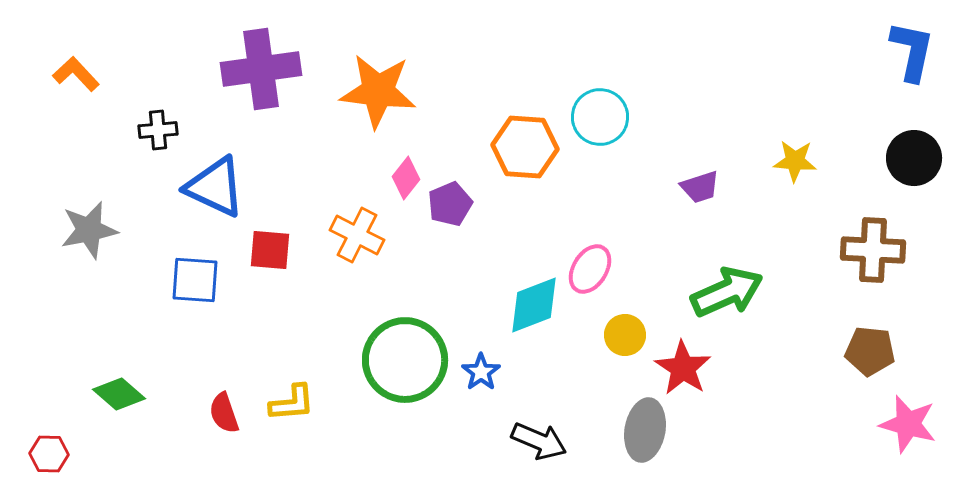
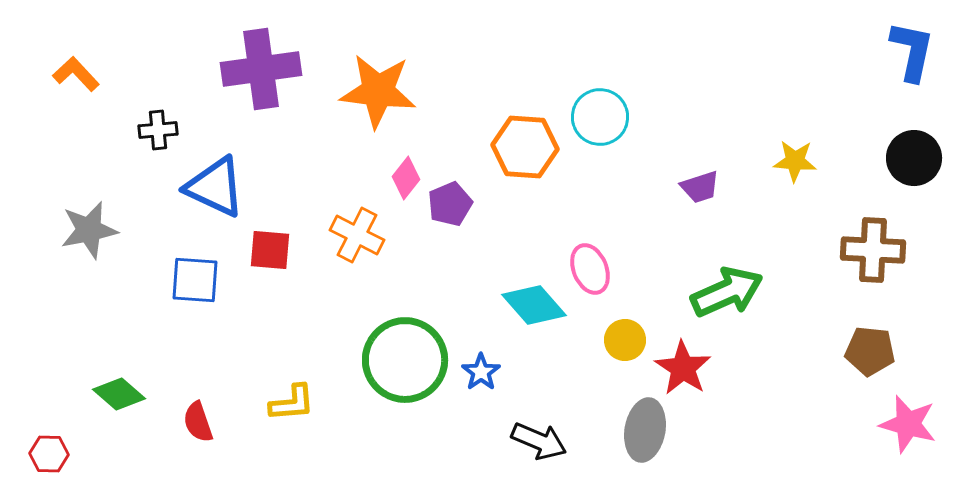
pink ellipse: rotated 54 degrees counterclockwise
cyan diamond: rotated 70 degrees clockwise
yellow circle: moved 5 px down
red semicircle: moved 26 px left, 9 px down
